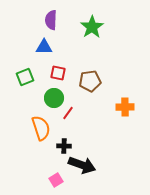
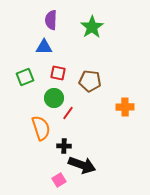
brown pentagon: rotated 15 degrees clockwise
pink square: moved 3 px right
